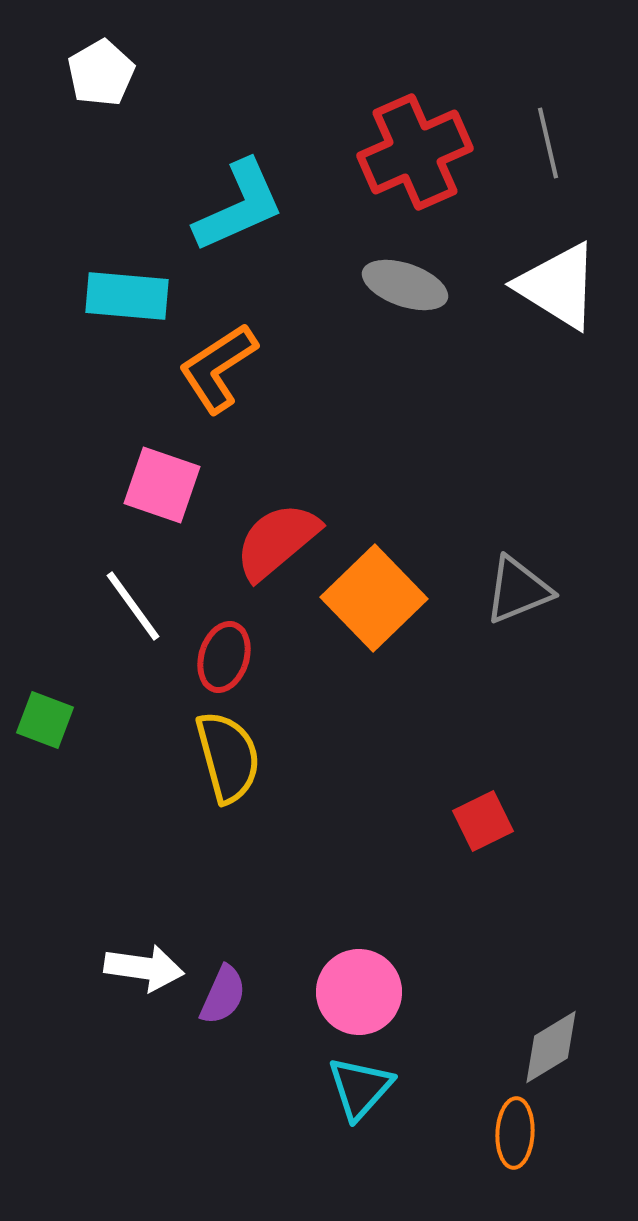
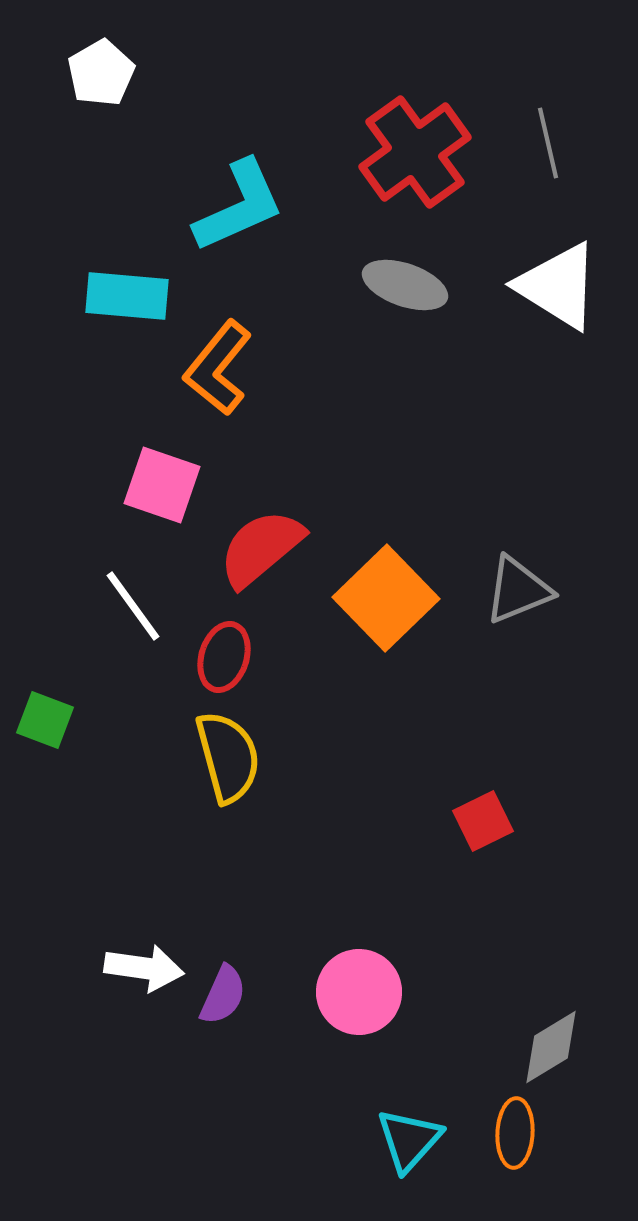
red cross: rotated 12 degrees counterclockwise
orange L-shape: rotated 18 degrees counterclockwise
red semicircle: moved 16 px left, 7 px down
orange square: moved 12 px right
cyan triangle: moved 49 px right, 52 px down
